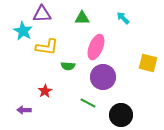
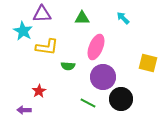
red star: moved 6 px left
black circle: moved 16 px up
